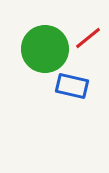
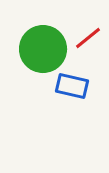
green circle: moved 2 px left
